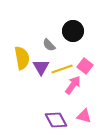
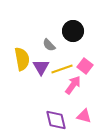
yellow semicircle: moved 1 px down
purple diamond: rotated 15 degrees clockwise
